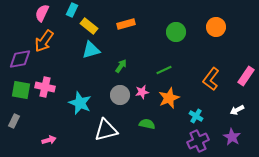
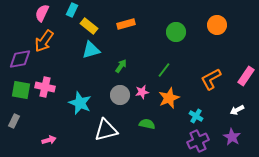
orange circle: moved 1 px right, 2 px up
green line: rotated 28 degrees counterclockwise
orange L-shape: rotated 25 degrees clockwise
